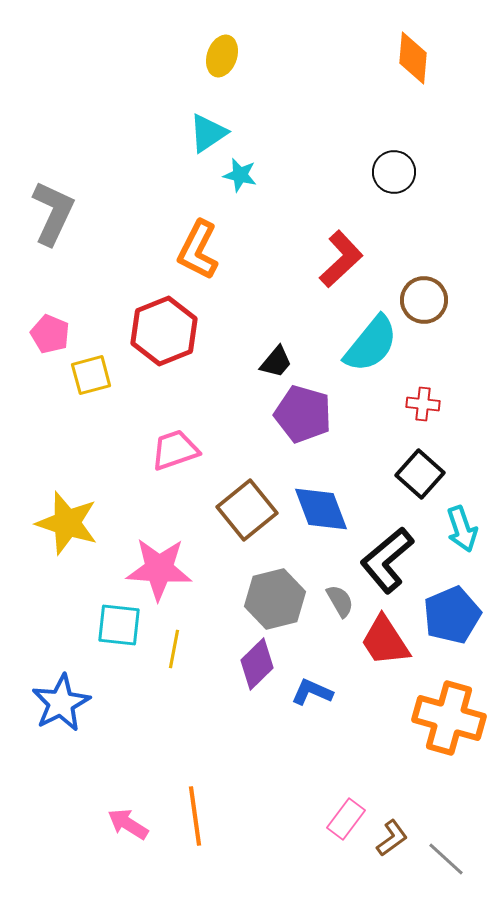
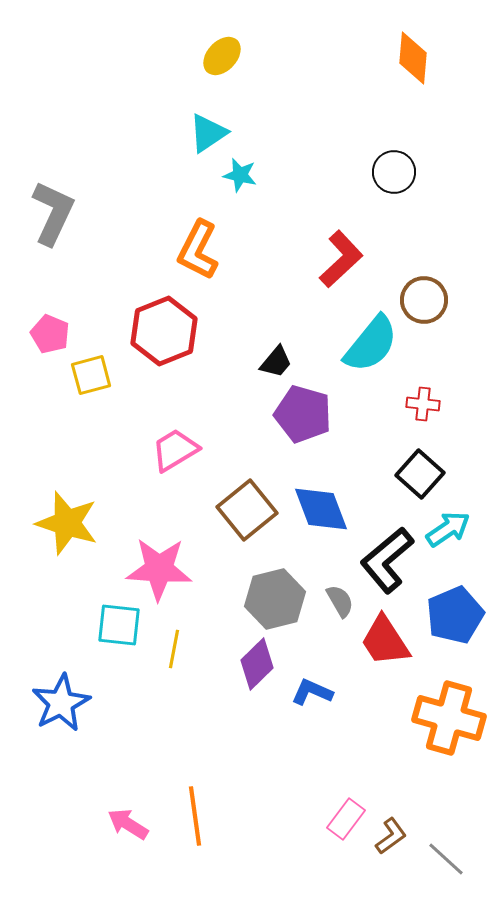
yellow ellipse: rotated 24 degrees clockwise
pink trapezoid: rotated 12 degrees counterclockwise
cyan arrow: moved 14 px left; rotated 105 degrees counterclockwise
blue pentagon: moved 3 px right
brown L-shape: moved 1 px left, 2 px up
